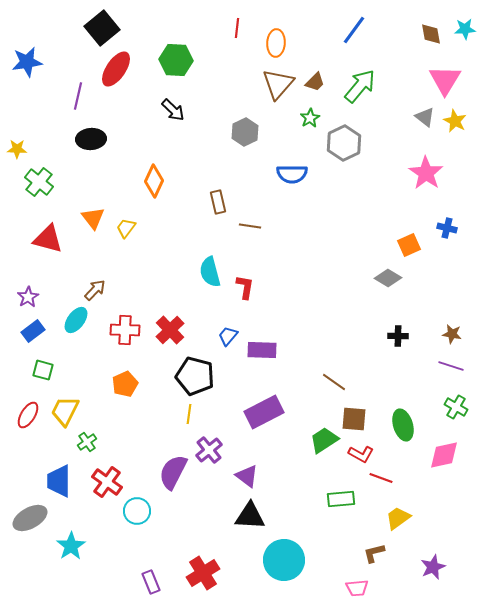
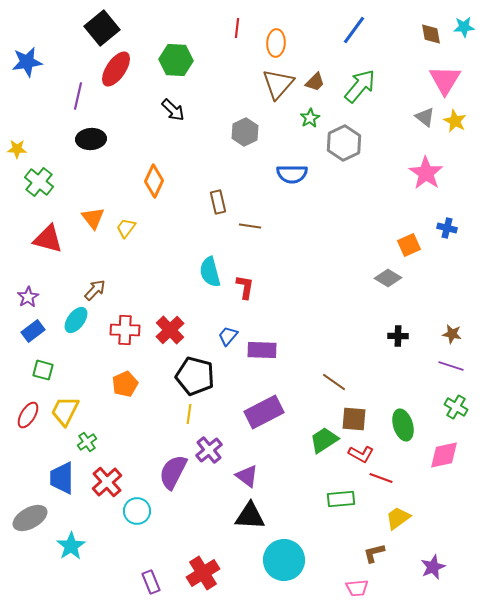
cyan star at (465, 29): moved 1 px left, 2 px up
blue trapezoid at (59, 481): moved 3 px right, 3 px up
red cross at (107, 482): rotated 12 degrees clockwise
